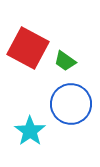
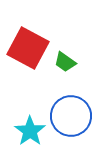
green trapezoid: moved 1 px down
blue circle: moved 12 px down
